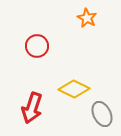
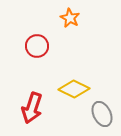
orange star: moved 17 px left
